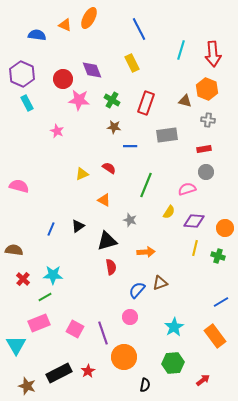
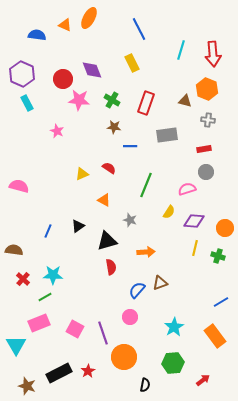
blue line at (51, 229): moved 3 px left, 2 px down
